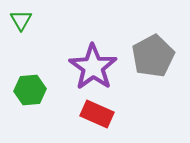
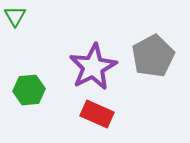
green triangle: moved 6 px left, 4 px up
purple star: rotated 9 degrees clockwise
green hexagon: moved 1 px left
